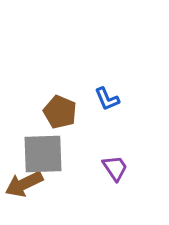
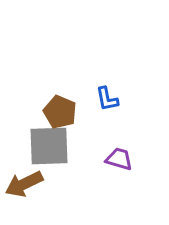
blue L-shape: rotated 12 degrees clockwise
gray square: moved 6 px right, 8 px up
purple trapezoid: moved 4 px right, 9 px up; rotated 40 degrees counterclockwise
